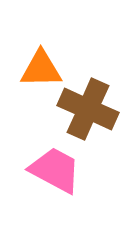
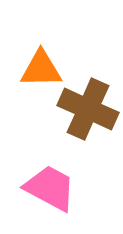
pink trapezoid: moved 5 px left, 18 px down
